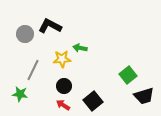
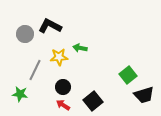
yellow star: moved 3 px left, 2 px up
gray line: moved 2 px right
black circle: moved 1 px left, 1 px down
black trapezoid: moved 1 px up
